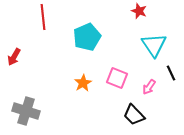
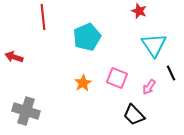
red arrow: rotated 78 degrees clockwise
